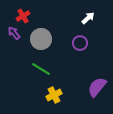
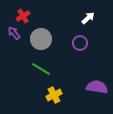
purple semicircle: rotated 60 degrees clockwise
